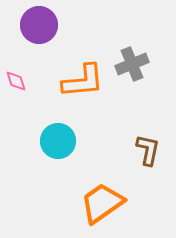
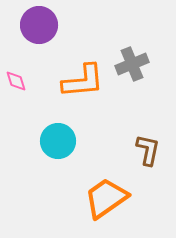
orange trapezoid: moved 4 px right, 5 px up
